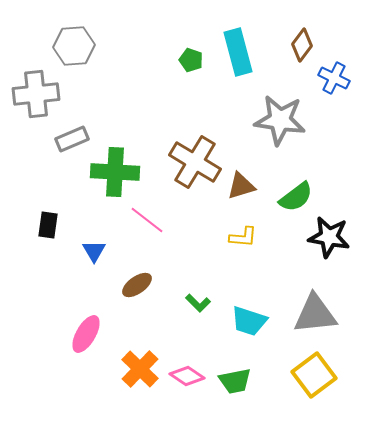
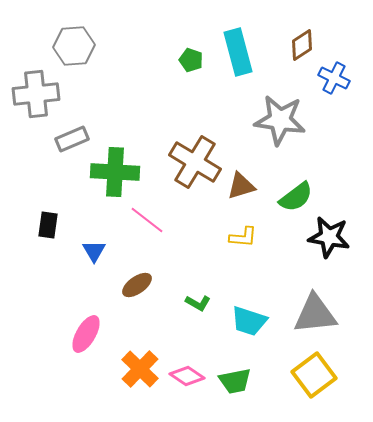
brown diamond: rotated 20 degrees clockwise
green L-shape: rotated 15 degrees counterclockwise
